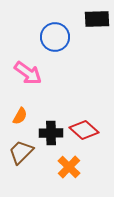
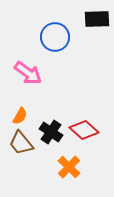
black cross: moved 1 px up; rotated 35 degrees clockwise
brown trapezoid: moved 9 px up; rotated 84 degrees counterclockwise
